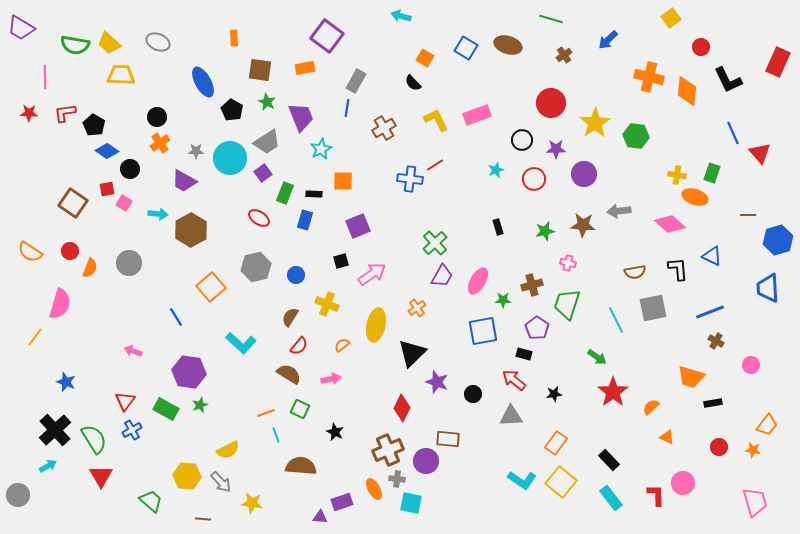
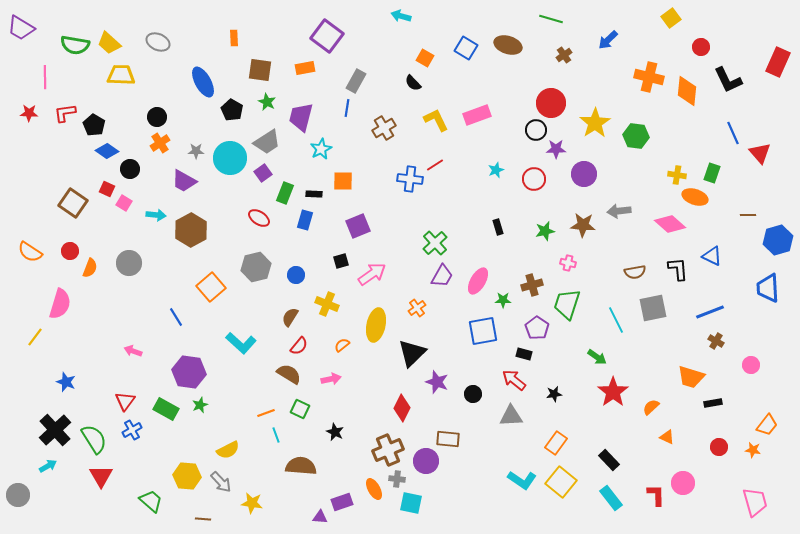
purple trapezoid at (301, 117): rotated 144 degrees counterclockwise
black circle at (522, 140): moved 14 px right, 10 px up
red square at (107, 189): rotated 35 degrees clockwise
cyan arrow at (158, 214): moved 2 px left, 1 px down
